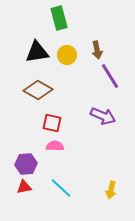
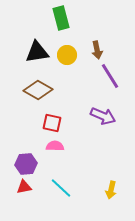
green rectangle: moved 2 px right
